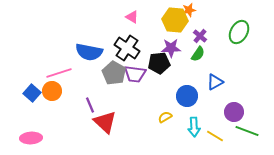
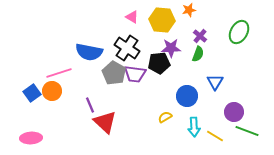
yellow hexagon: moved 13 px left
green semicircle: rotated 14 degrees counterclockwise
blue triangle: rotated 30 degrees counterclockwise
blue square: rotated 12 degrees clockwise
